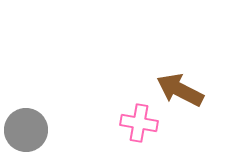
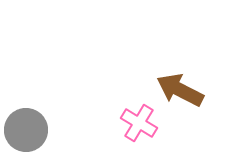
pink cross: rotated 21 degrees clockwise
